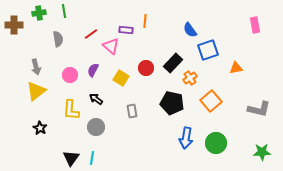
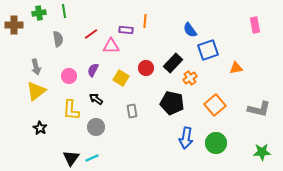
pink triangle: rotated 42 degrees counterclockwise
pink circle: moved 1 px left, 1 px down
orange square: moved 4 px right, 4 px down
cyan line: rotated 56 degrees clockwise
